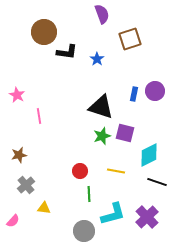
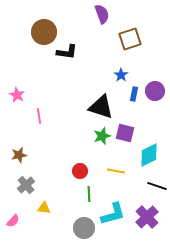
blue star: moved 24 px right, 16 px down
black line: moved 4 px down
gray circle: moved 3 px up
